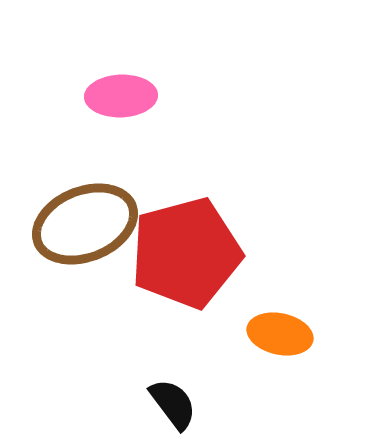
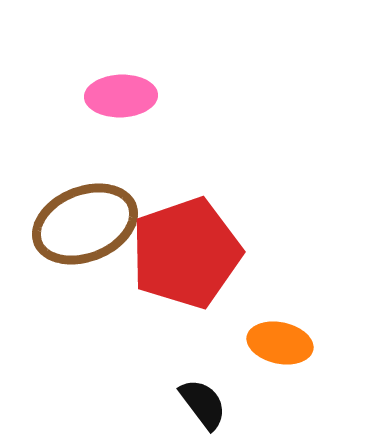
red pentagon: rotated 4 degrees counterclockwise
orange ellipse: moved 9 px down
black semicircle: moved 30 px right
